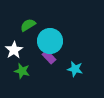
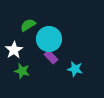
cyan circle: moved 1 px left, 2 px up
purple rectangle: moved 2 px right
